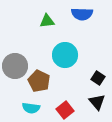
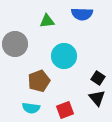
cyan circle: moved 1 px left, 1 px down
gray circle: moved 22 px up
brown pentagon: rotated 25 degrees clockwise
black triangle: moved 4 px up
red square: rotated 18 degrees clockwise
